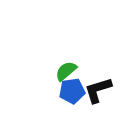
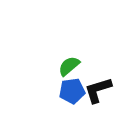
green semicircle: moved 3 px right, 5 px up
